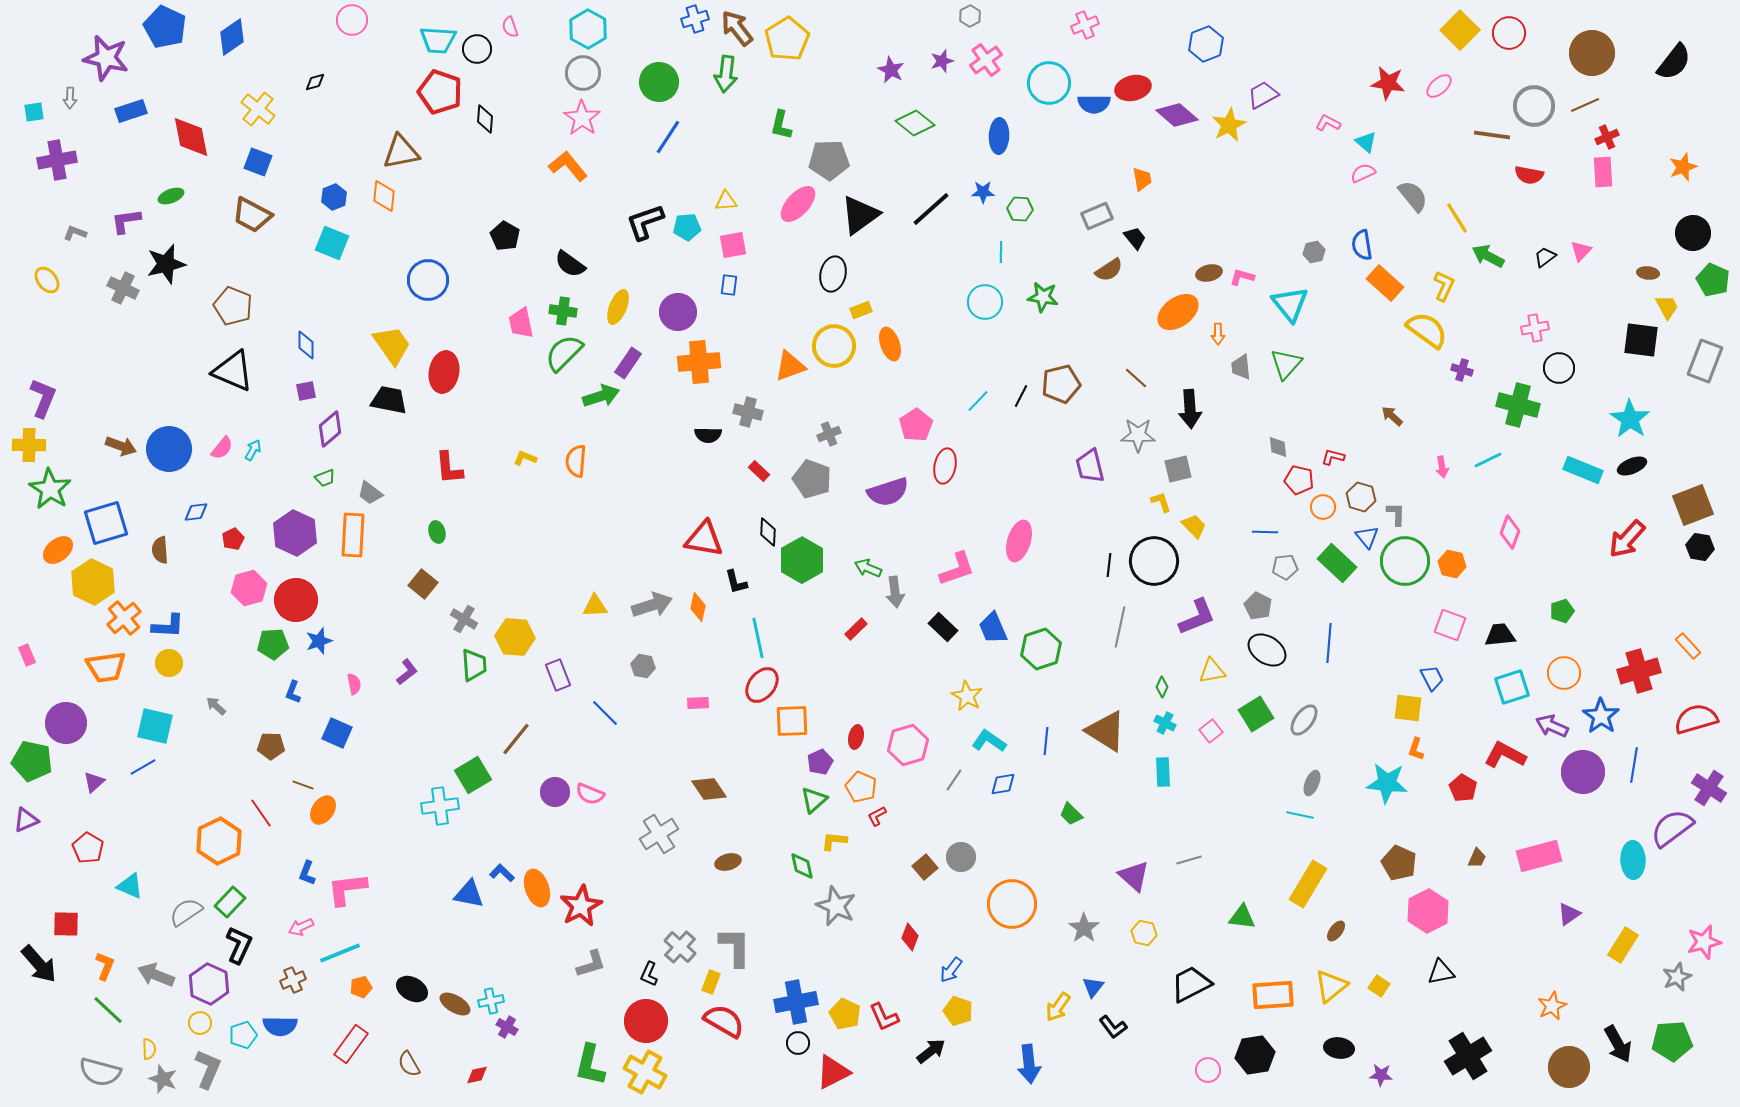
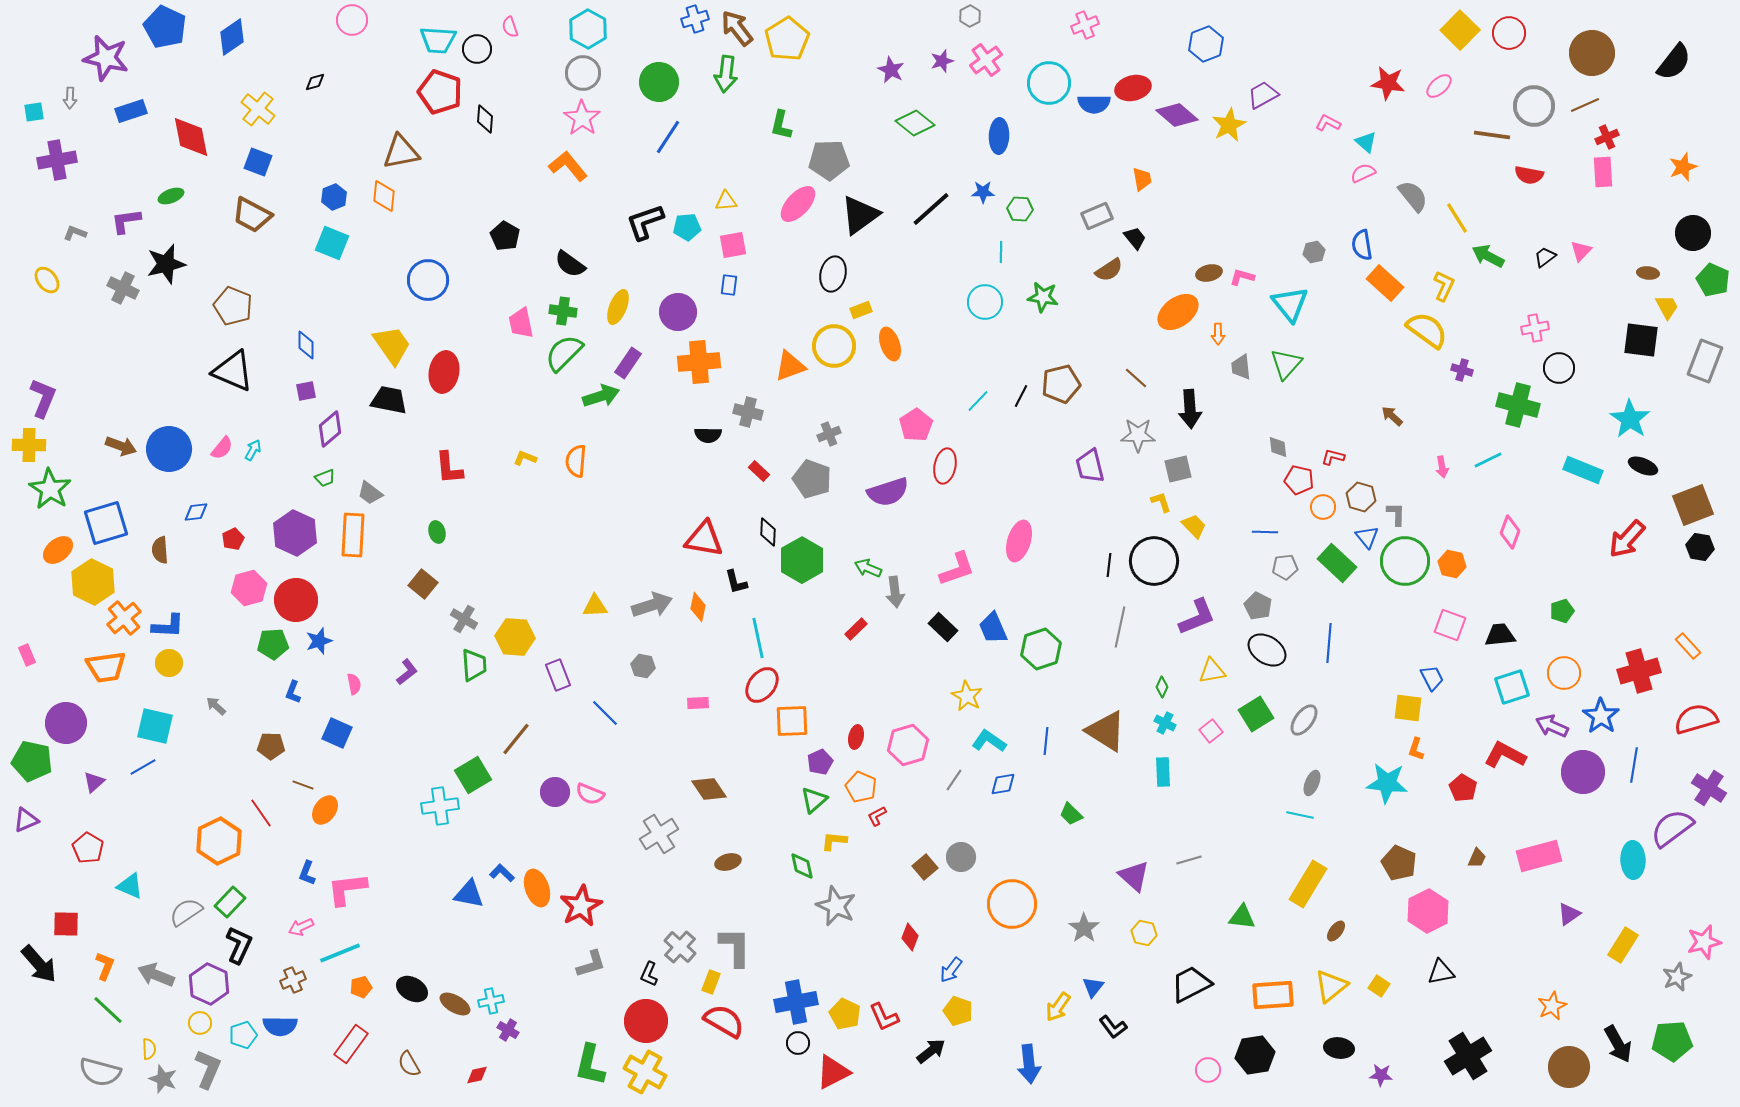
black ellipse at (1632, 466): moved 11 px right; rotated 44 degrees clockwise
orange ellipse at (323, 810): moved 2 px right
purple cross at (507, 1027): moved 1 px right, 3 px down
